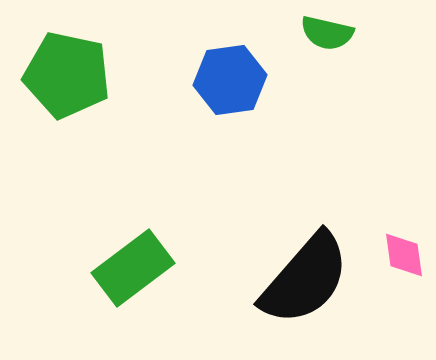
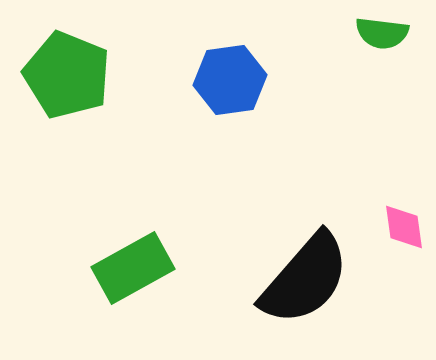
green semicircle: moved 55 px right; rotated 6 degrees counterclockwise
green pentagon: rotated 10 degrees clockwise
pink diamond: moved 28 px up
green rectangle: rotated 8 degrees clockwise
